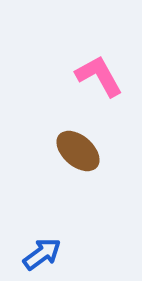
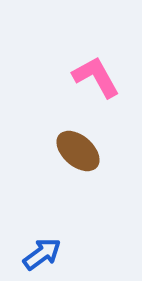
pink L-shape: moved 3 px left, 1 px down
